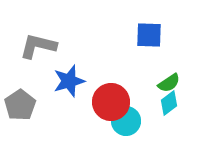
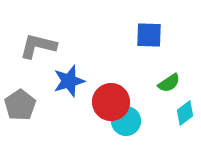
cyan diamond: moved 16 px right, 10 px down
